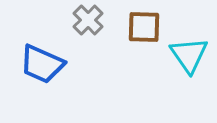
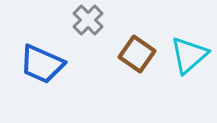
brown square: moved 7 px left, 27 px down; rotated 33 degrees clockwise
cyan triangle: rotated 24 degrees clockwise
